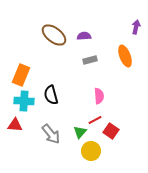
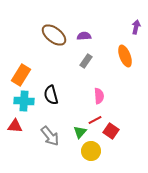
gray rectangle: moved 4 px left, 1 px down; rotated 40 degrees counterclockwise
orange rectangle: rotated 10 degrees clockwise
red triangle: moved 1 px down
gray arrow: moved 1 px left, 2 px down
